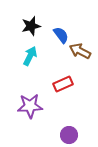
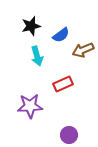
blue semicircle: rotated 90 degrees clockwise
brown arrow: moved 3 px right, 1 px up; rotated 50 degrees counterclockwise
cyan arrow: moved 7 px right; rotated 138 degrees clockwise
